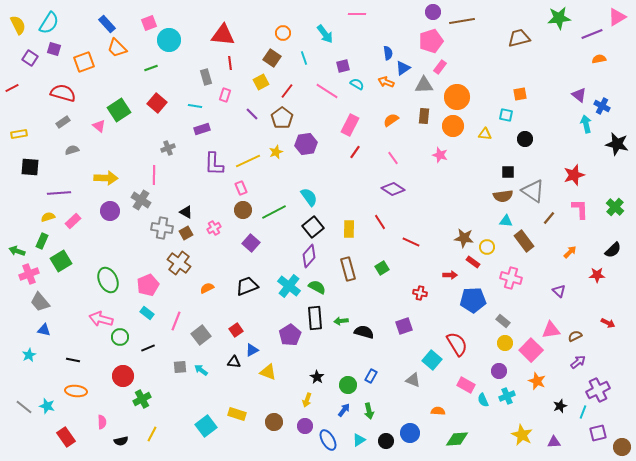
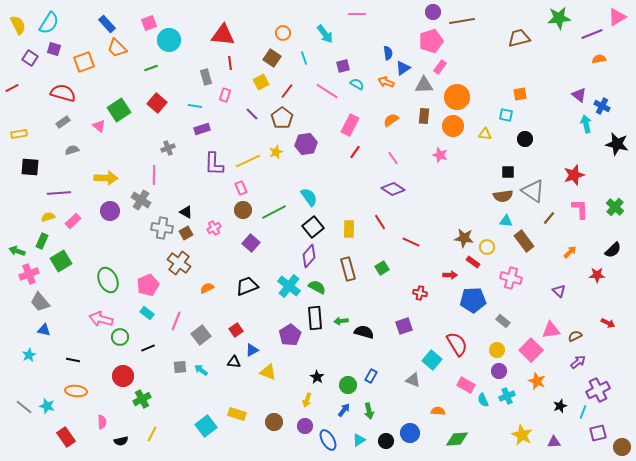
yellow circle at (505, 343): moved 8 px left, 7 px down
